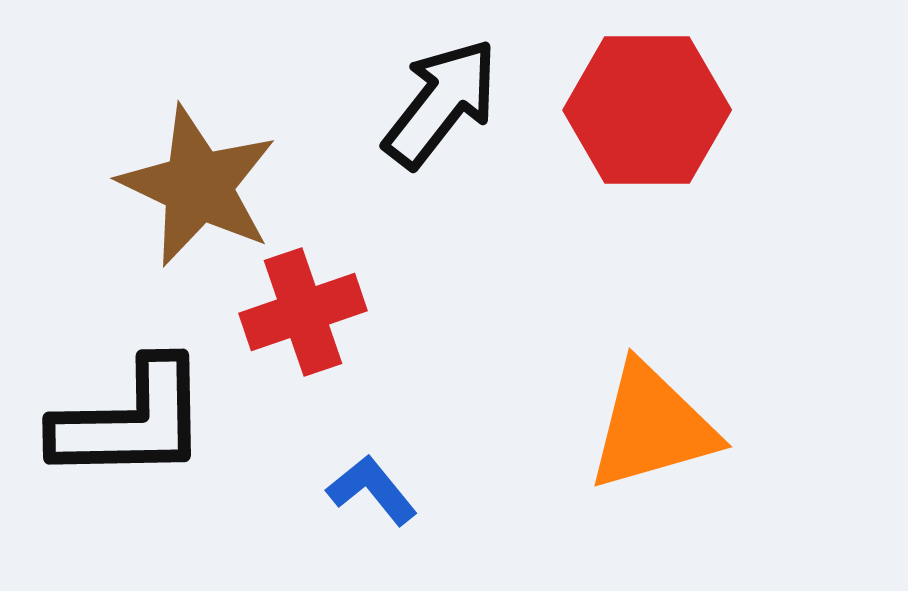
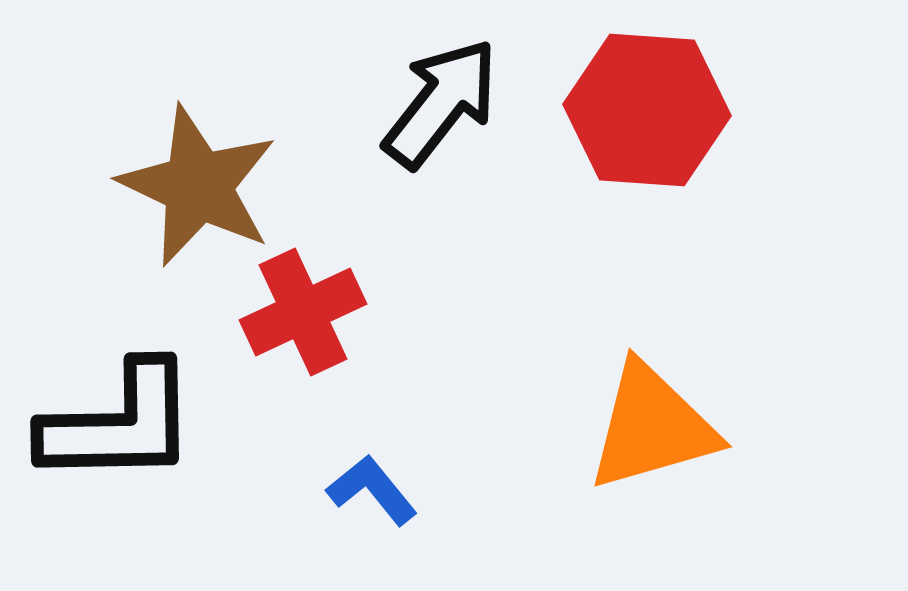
red hexagon: rotated 4 degrees clockwise
red cross: rotated 6 degrees counterclockwise
black L-shape: moved 12 px left, 3 px down
